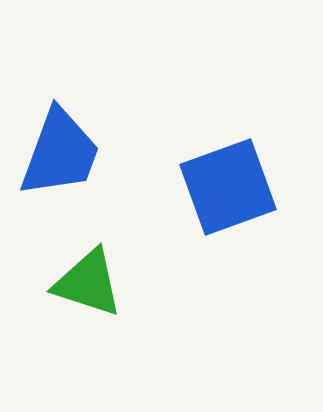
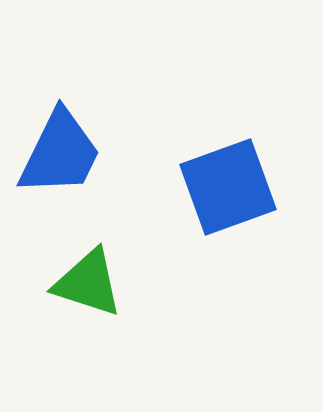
blue trapezoid: rotated 6 degrees clockwise
